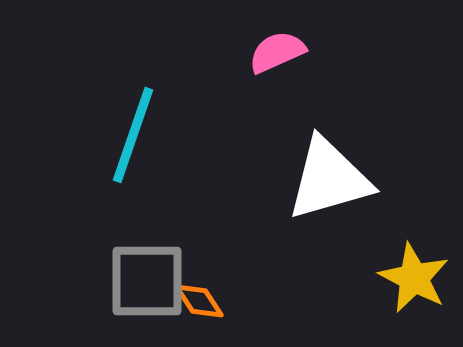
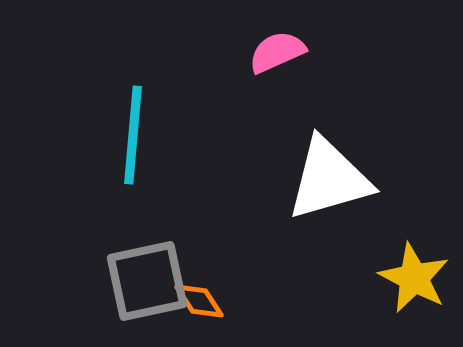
cyan line: rotated 14 degrees counterclockwise
gray square: rotated 12 degrees counterclockwise
